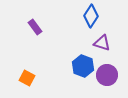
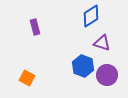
blue diamond: rotated 25 degrees clockwise
purple rectangle: rotated 21 degrees clockwise
